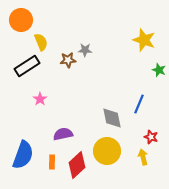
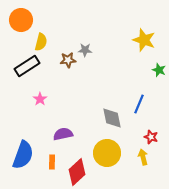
yellow semicircle: rotated 36 degrees clockwise
yellow circle: moved 2 px down
red diamond: moved 7 px down
